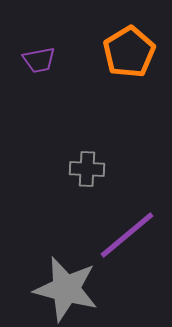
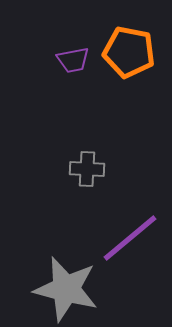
orange pentagon: rotated 30 degrees counterclockwise
purple trapezoid: moved 34 px right
purple line: moved 3 px right, 3 px down
